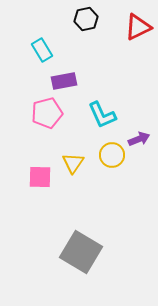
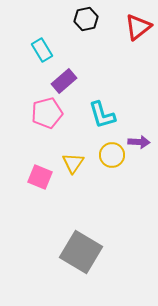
red triangle: rotated 12 degrees counterclockwise
purple rectangle: rotated 30 degrees counterclockwise
cyan L-shape: rotated 8 degrees clockwise
purple arrow: moved 3 px down; rotated 25 degrees clockwise
pink square: rotated 20 degrees clockwise
